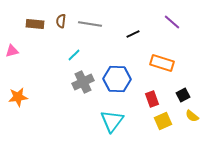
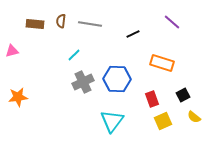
yellow semicircle: moved 2 px right, 1 px down
